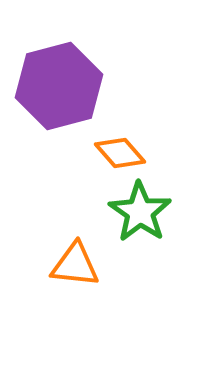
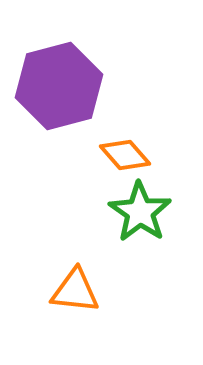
orange diamond: moved 5 px right, 2 px down
orange triangle: moved 26 px down
